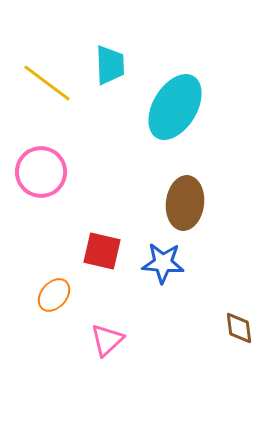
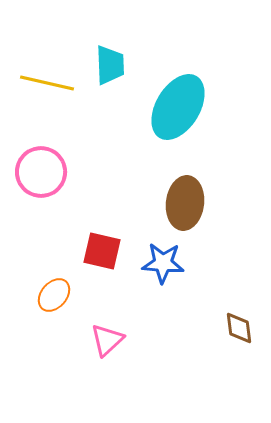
yellow line: rotated 24 degrees counterclockwise
cyan ellipse: moved 3 px right
